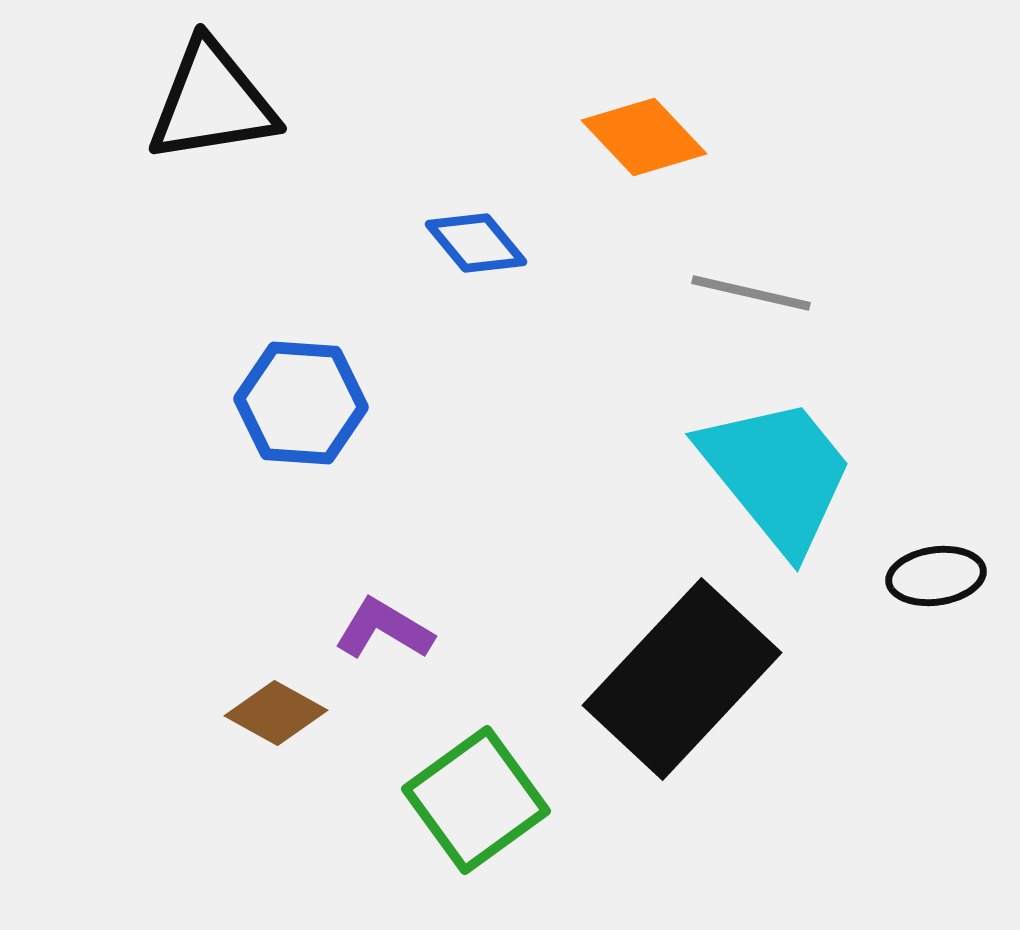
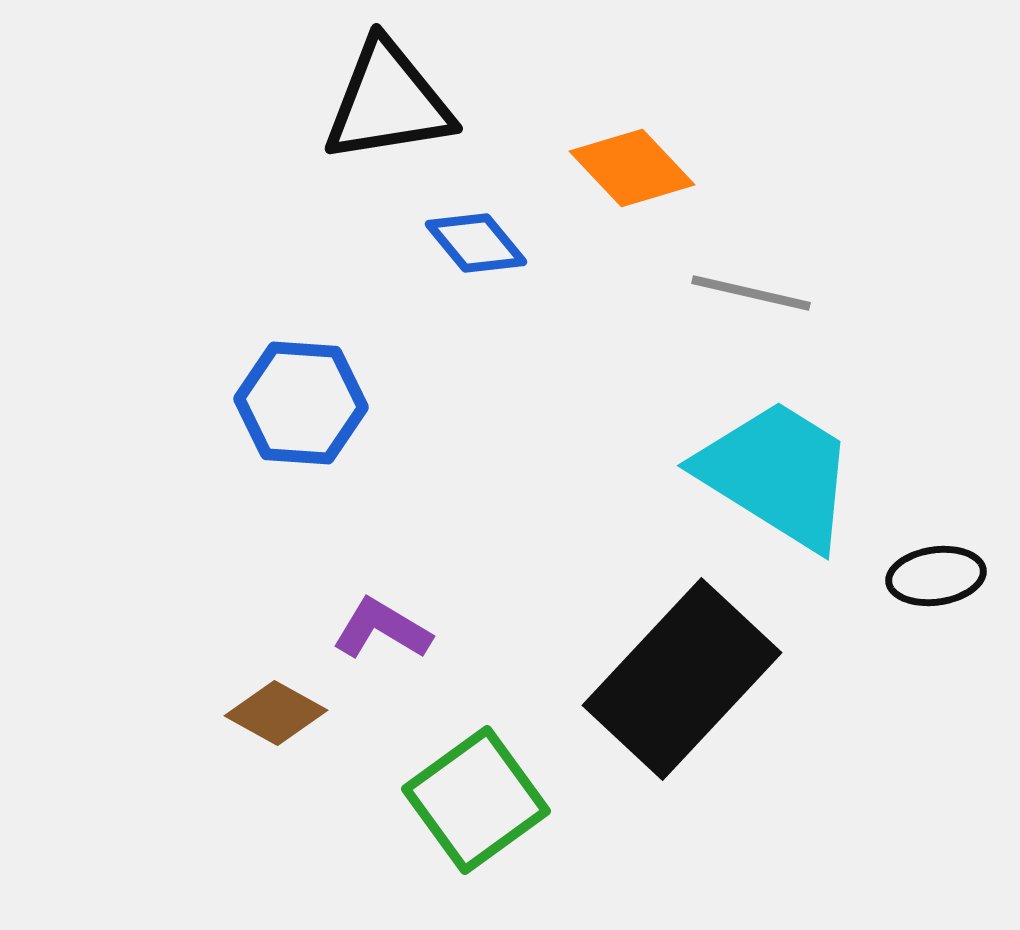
black triangle: moved 176 px right
orange diamond: moved 12 px left, 31 px down
cyan trapezoid: rotated 19 degrees counterclockwise
purple L-shape: moved 2 px left
